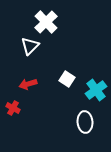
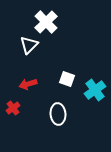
white triangle: moved 1 px left, 1 px up
white square: rotated 14 degrees counterclockwise
cyan cross: moved 1 px left
red cross: rotated 24 degrees clockwise
white ellipse: moved 27 px left, 8 px up
